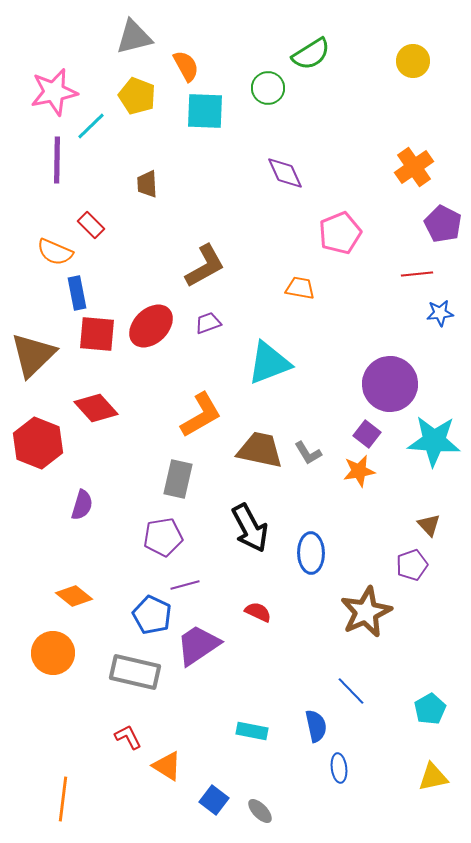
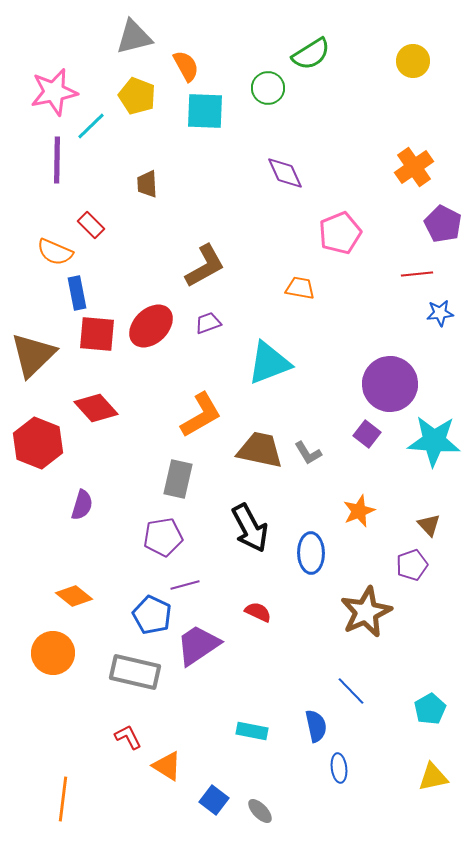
orange star at (359, 471): moved 40 px down; rotated 12 degrees counterclockwise
